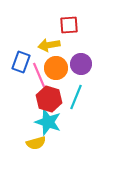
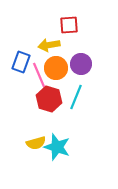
cyan star: moved 9 px right, 25 px down
